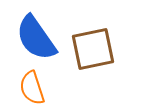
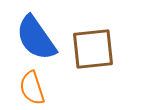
brown square: rotated 6 degrees clockwise
